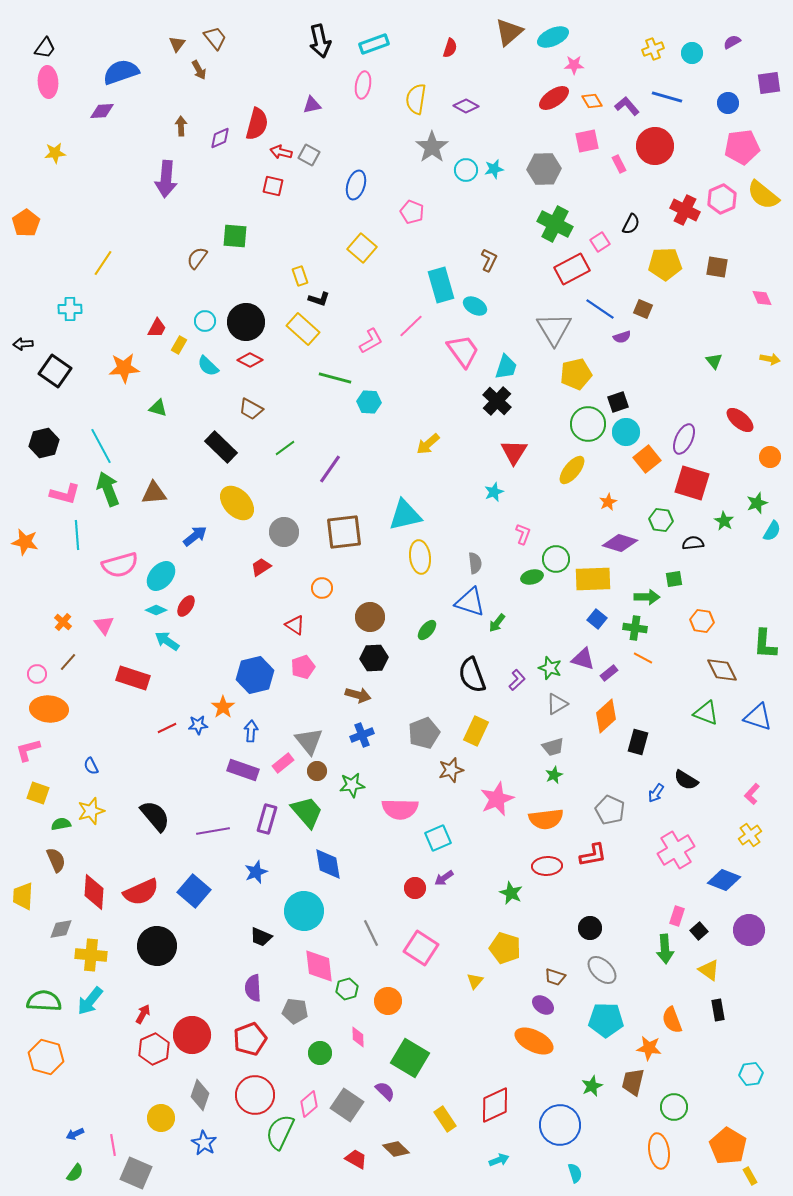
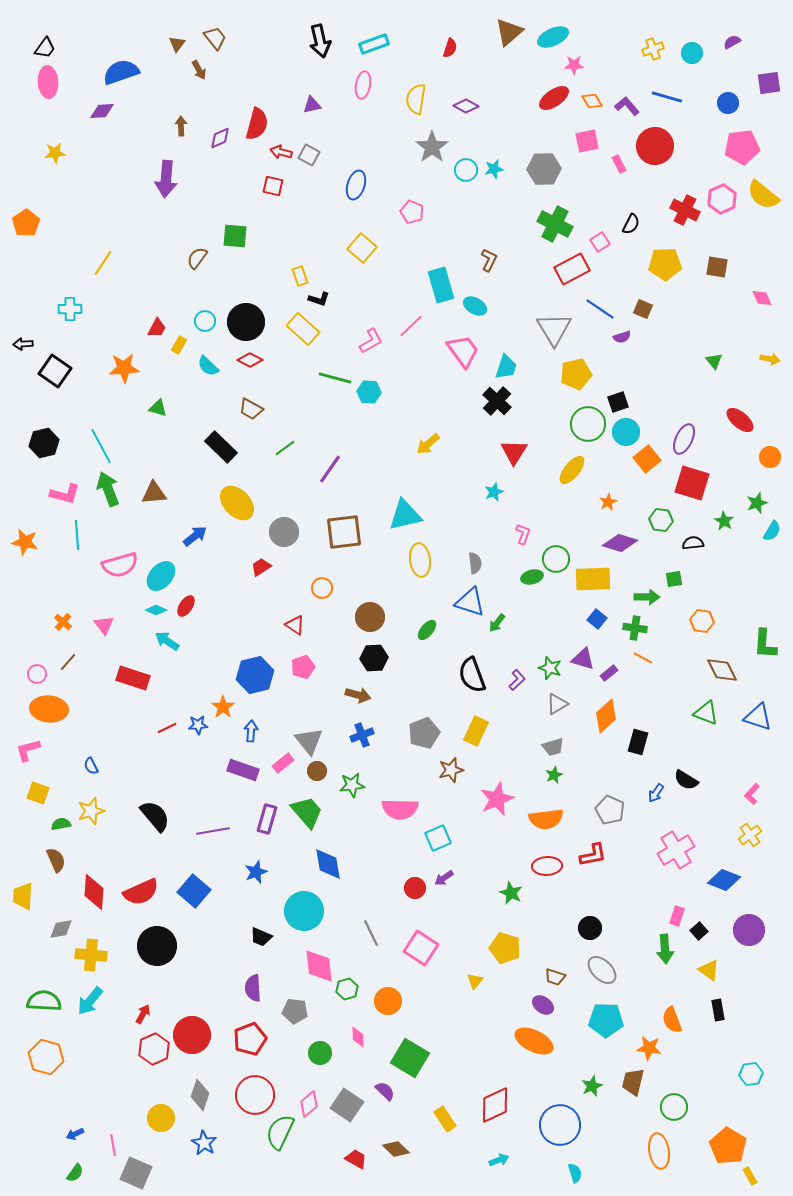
cyan hexagon at (369, 402): moved 10 px up
yellow ellipse at (420, 557): moved 3 px down
